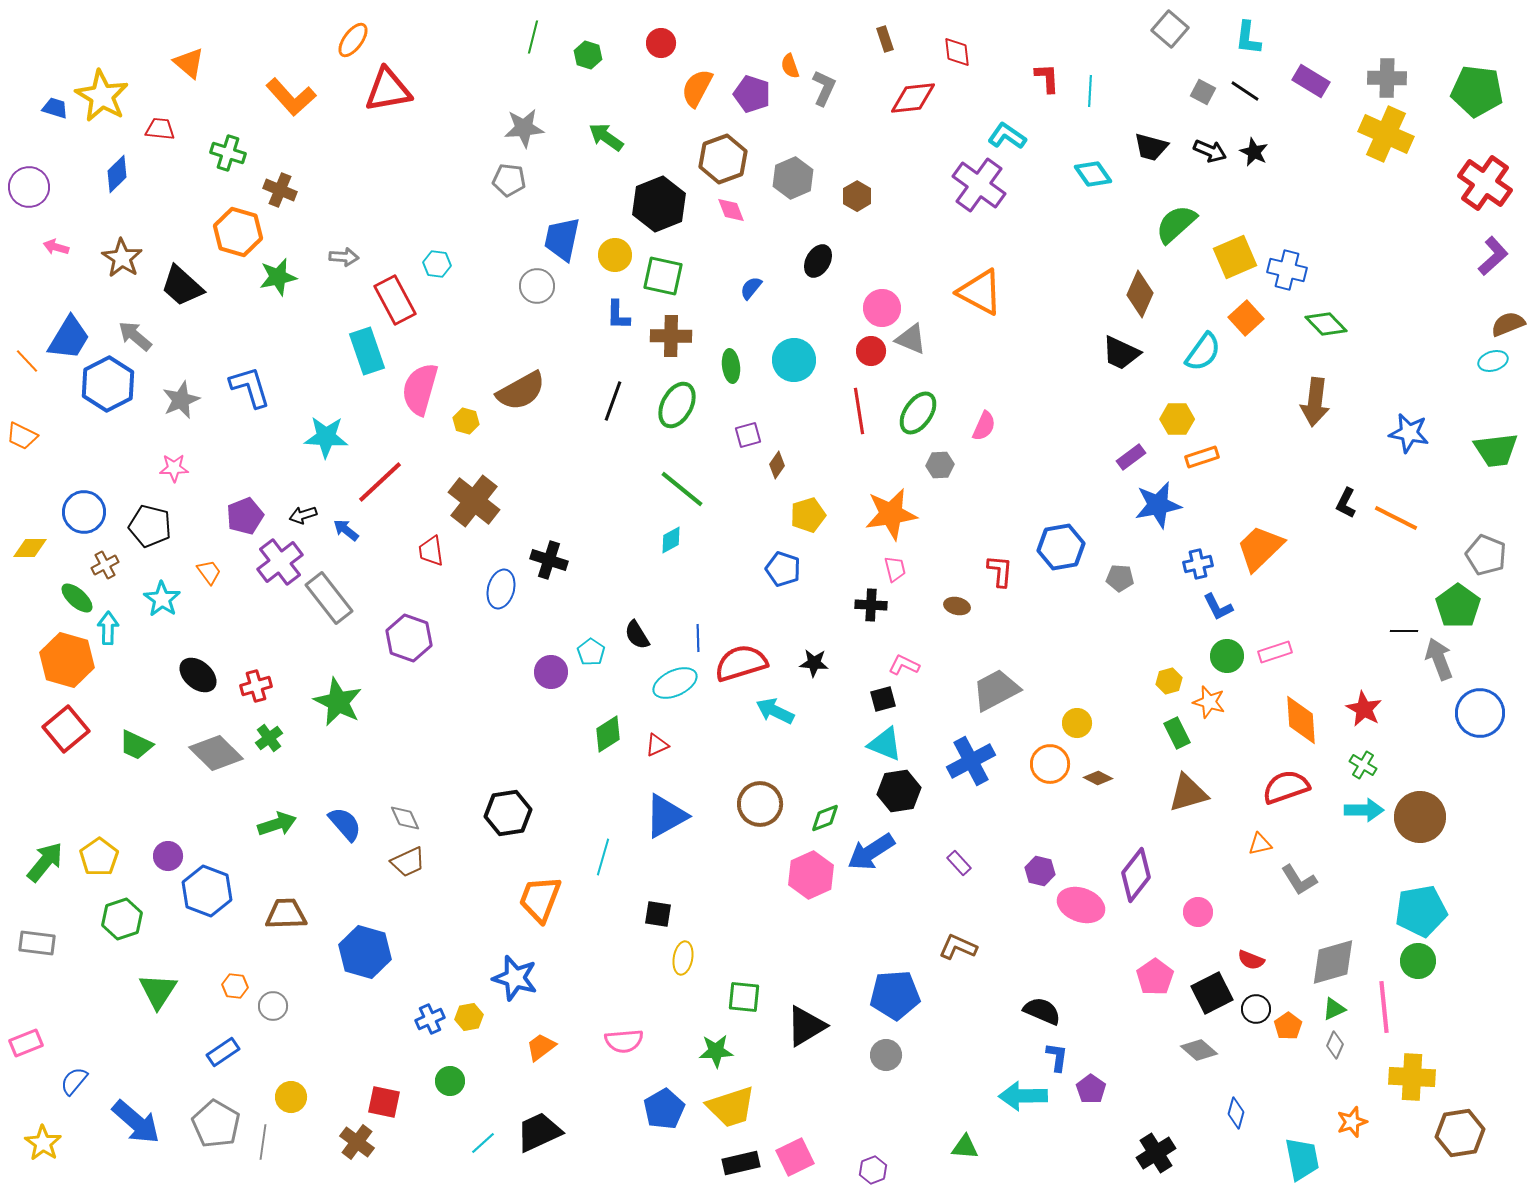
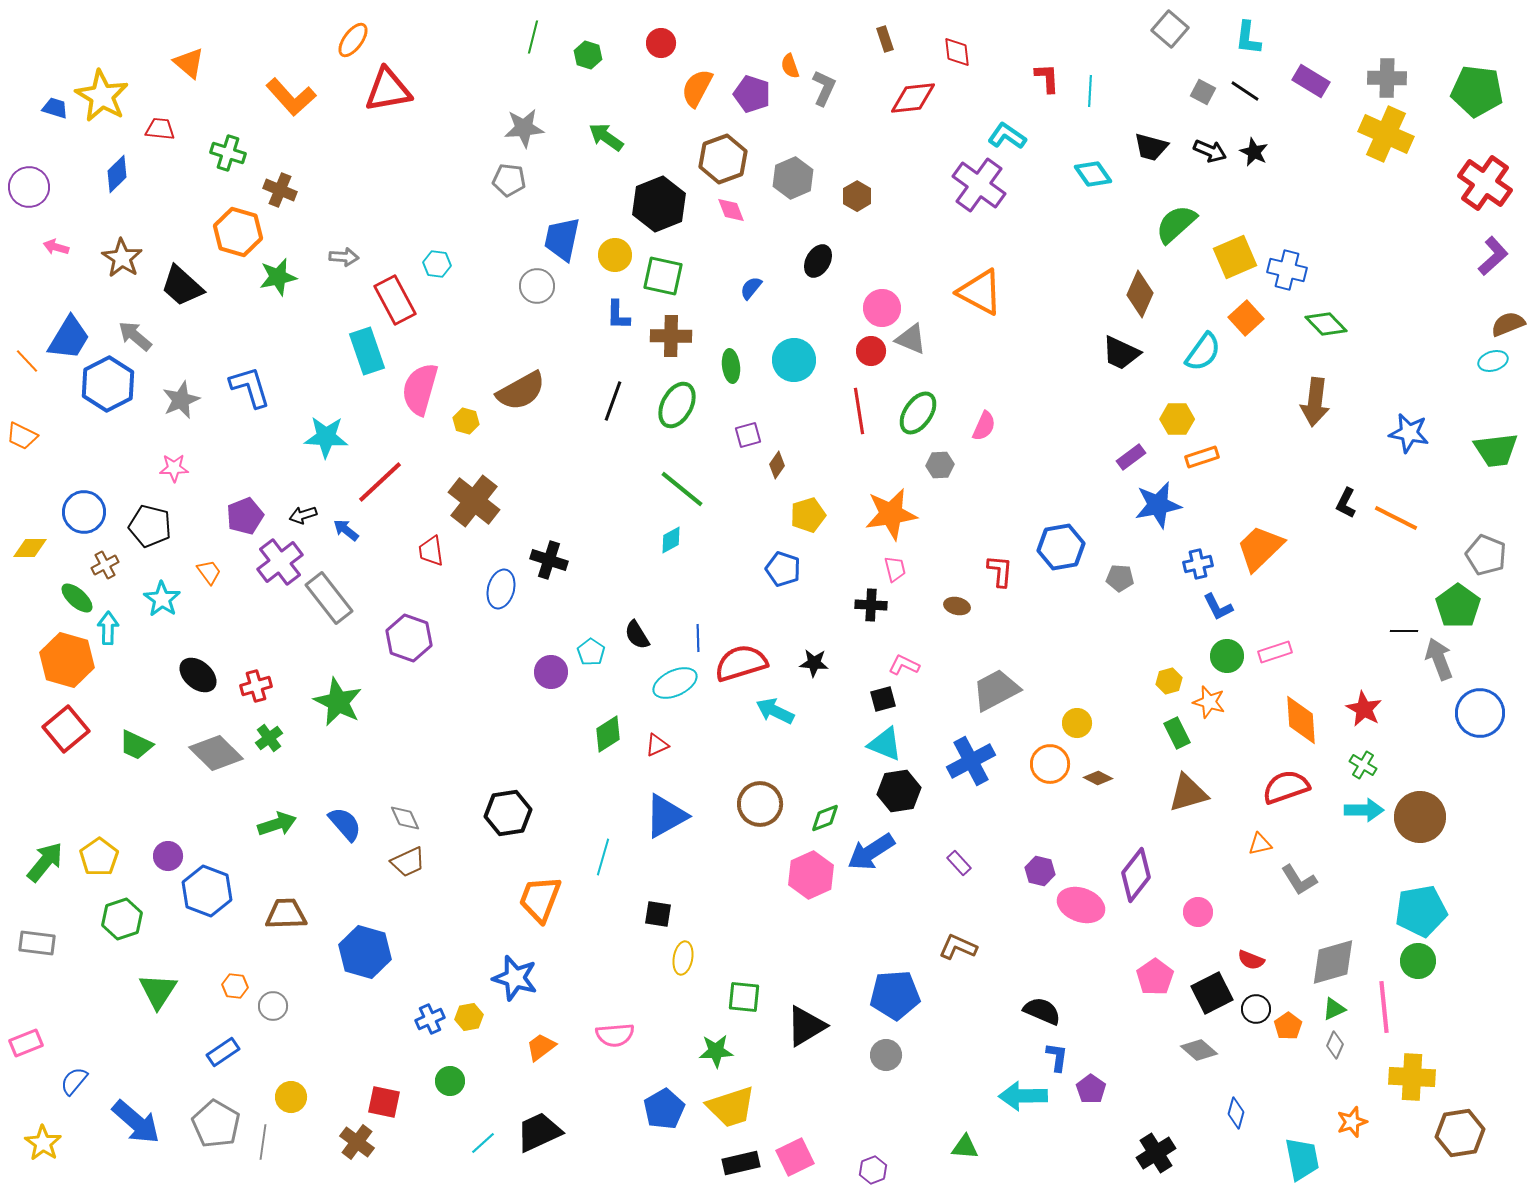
pink semicircle at (624, 1041): moved 9 px left, 6 px up
